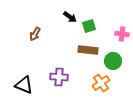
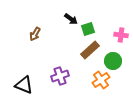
black arrow: moved 1 px right, 2 px down
green square: moved 1 px left, 3 px down
pink cross: moved 1 px left, 1 px down
brown rectangle: moved 2 px right; rotated 48 degrees counterclockwise
purple cross: moved 1 px right, 1 px up; rotated 24 degrees counterclockwise
orange cross: moved 3 px up
